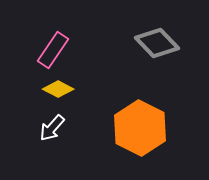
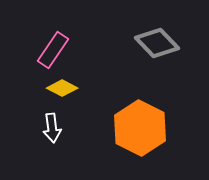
yellow diamond: moved 4 px right, 1 px up
white arrow: rotated 48 degrees counterclockwise
